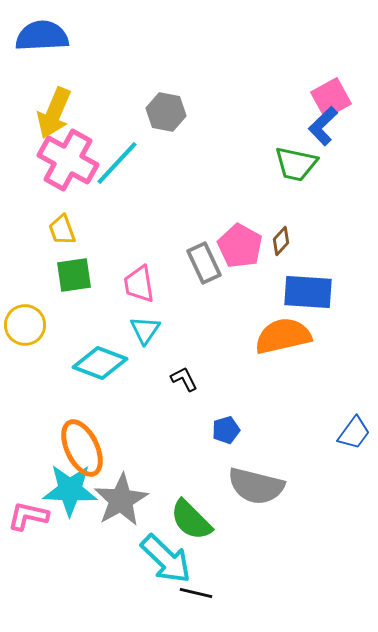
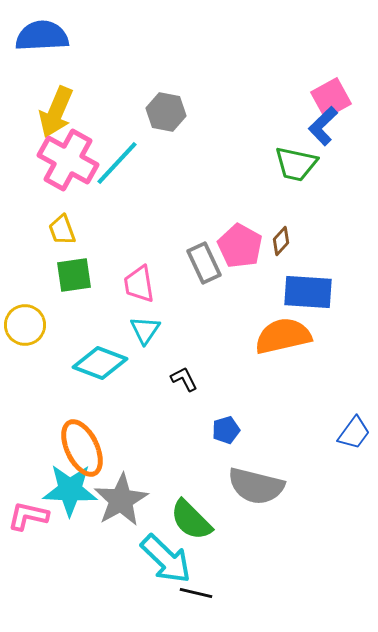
yellow arrow: moved 2 px right, 1 px up
